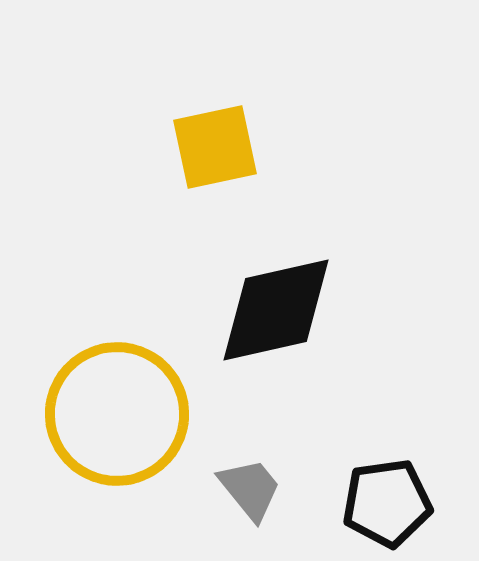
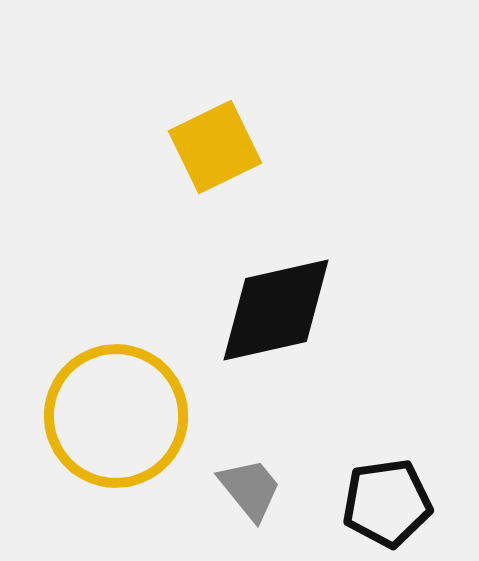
yellow square: rotated 14 degrees counterclockwise
yellow circle: moved 1 px left, 2 px down
